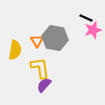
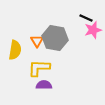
yellow L-shape: moved 1 px left; rotated 80 degrees counterclockwise
purple semicircle: rotated 49 degrees clockwise
